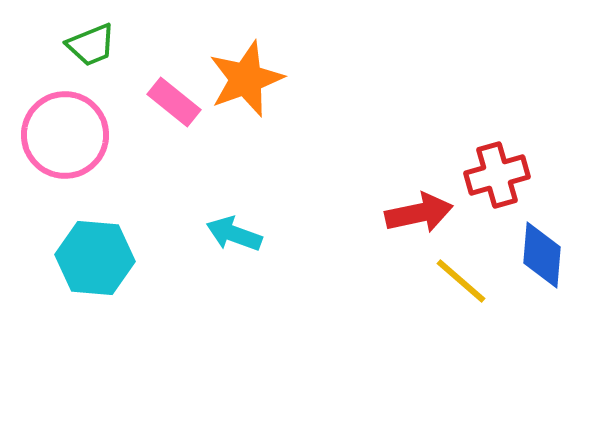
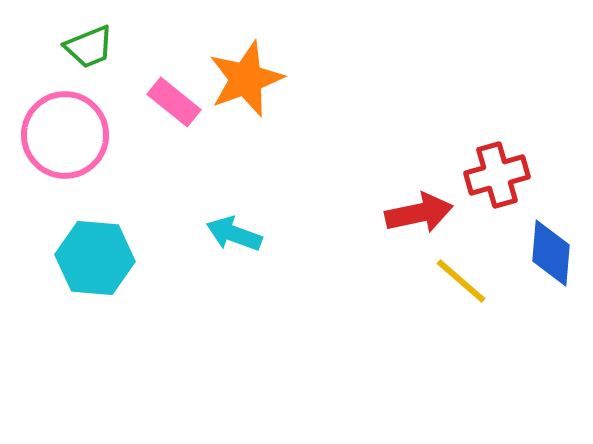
green trapezoid: moved 2 px left, 2 px down
blue diamond: moved 9 px right, 2 px up
